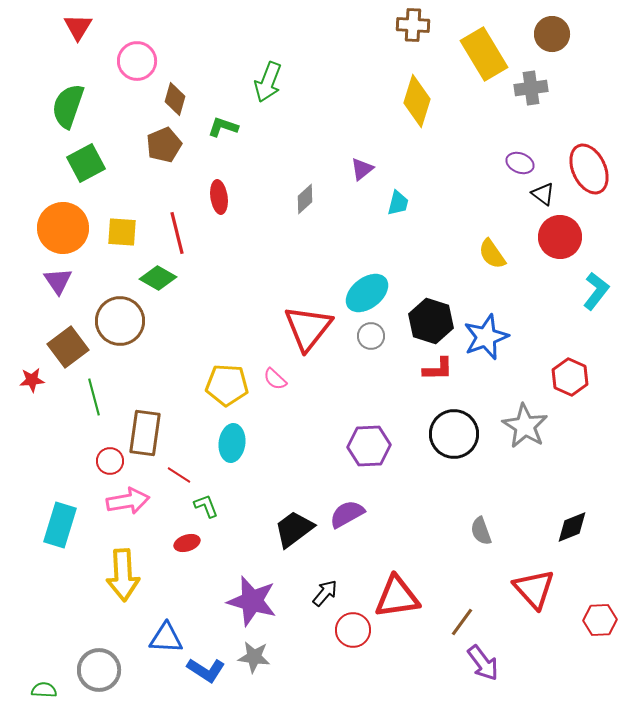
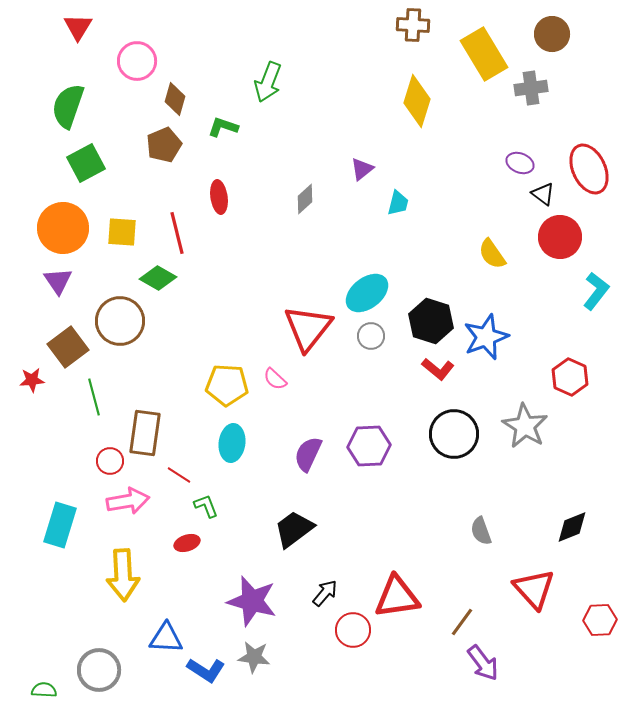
red L-shape at (438, 369): rotated 40 degrees clockwise
purple semicircle at (347, 514): moved 39 px left, 60 px up; rotated 36 degrees counterclockwise
